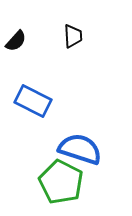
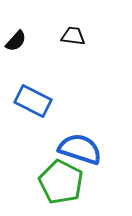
black trapezoid: rotated 80 degrees counterclockwise
